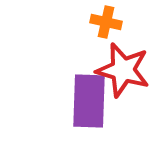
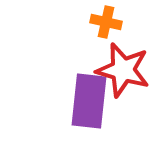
purple rectangle: rotated 4 degrees clockwise
